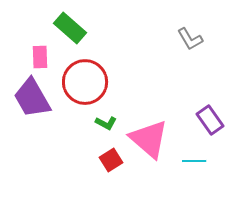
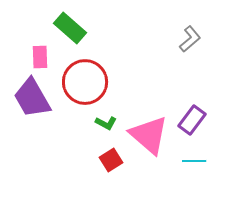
gray L-shape: rotated 100 degrees counterclockwise
purple rectangle: moved 18 px left; rotated 72 degrees clockwise
pink triangle: moved 4 px up
